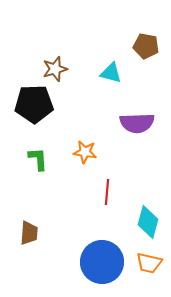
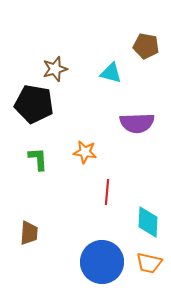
black pentagon: rotated 12 degrees clockwise
cyan diamond: rotated 12 degrees counterclockwise
